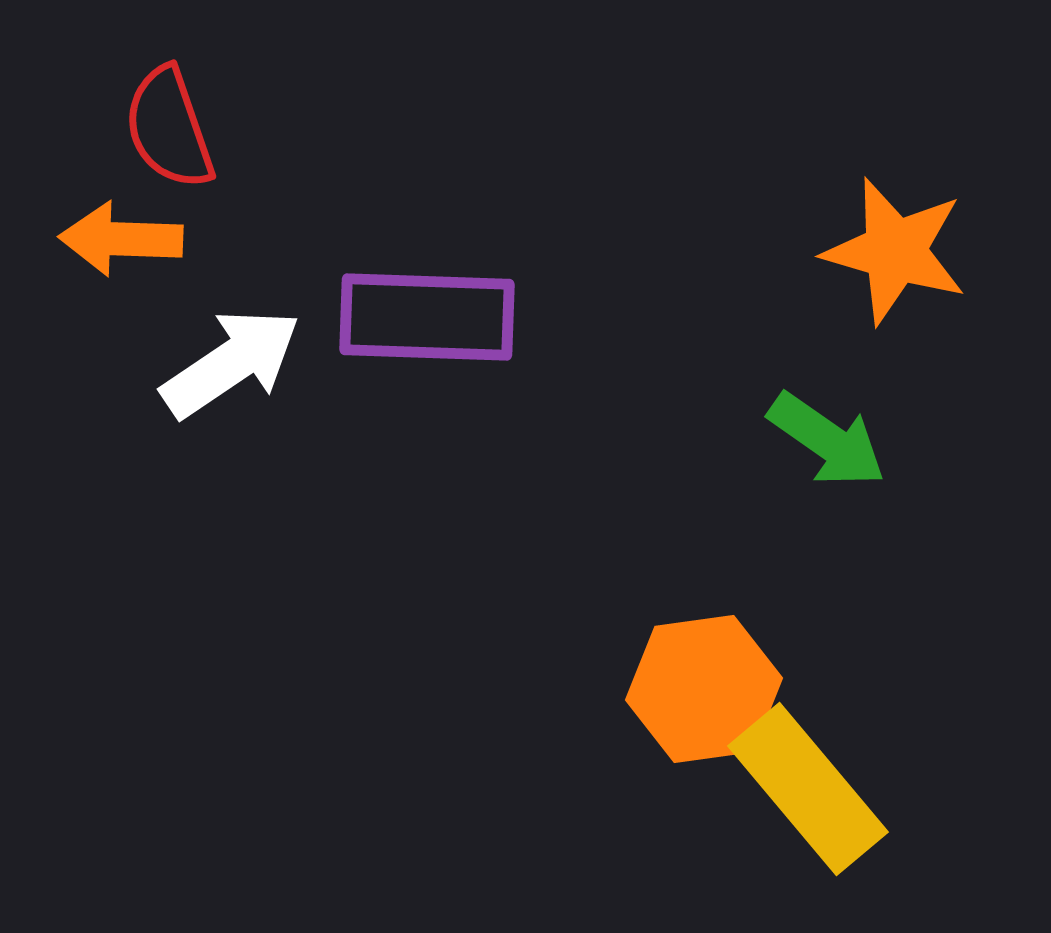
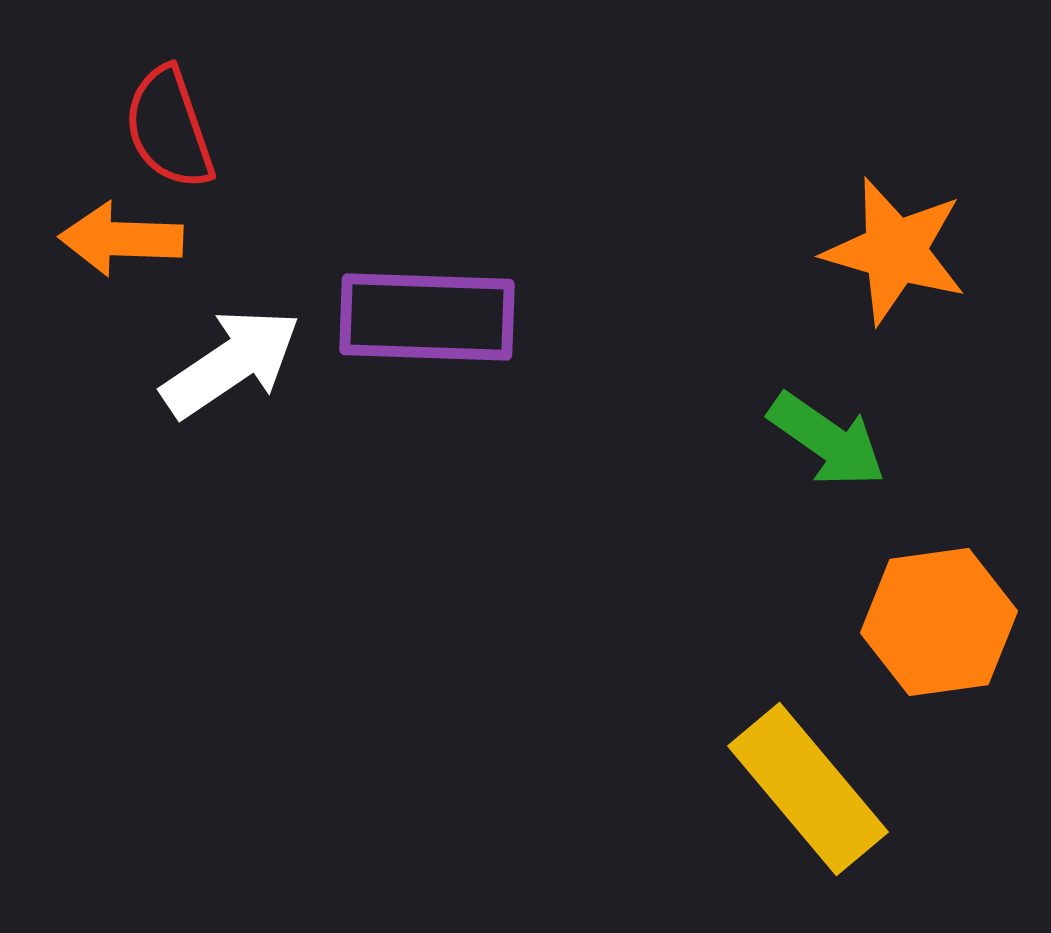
orange hexagon: moved 235 px right, 67 px up
